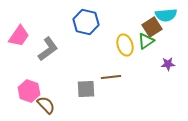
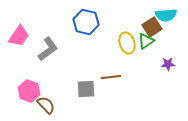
yellow ellipse: moved 2 px right, 2 px up
